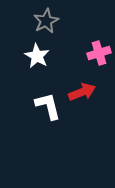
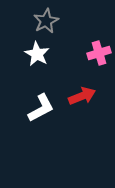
white star: moved 2 px up
red arrow: moved 4 px down
white L-shape: moved 7 px left, 2 px down; rotated 76 degrees clockwise
